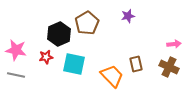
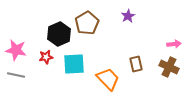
purple star: rotated 16 degrees counterclockwise
cyan square: rotated 15 degrees counterclockwise
orange trapezoid: moved 4 px left, 3 px down
